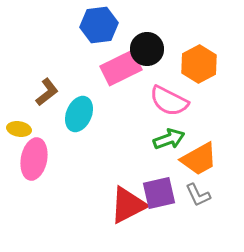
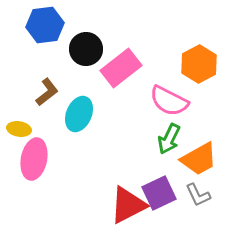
blue hexagon: moved 54 px left
black circle: moved 61 px left
pink rectangle: rotated 12 degrees counterclockwise
green arrow: rotated 136 degrees clockwise
purple square: rotated 12 degrees counterclockwise
